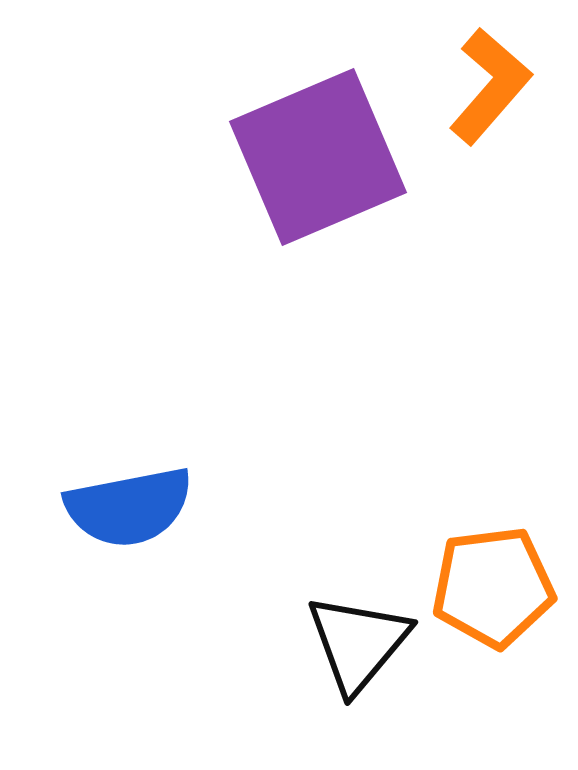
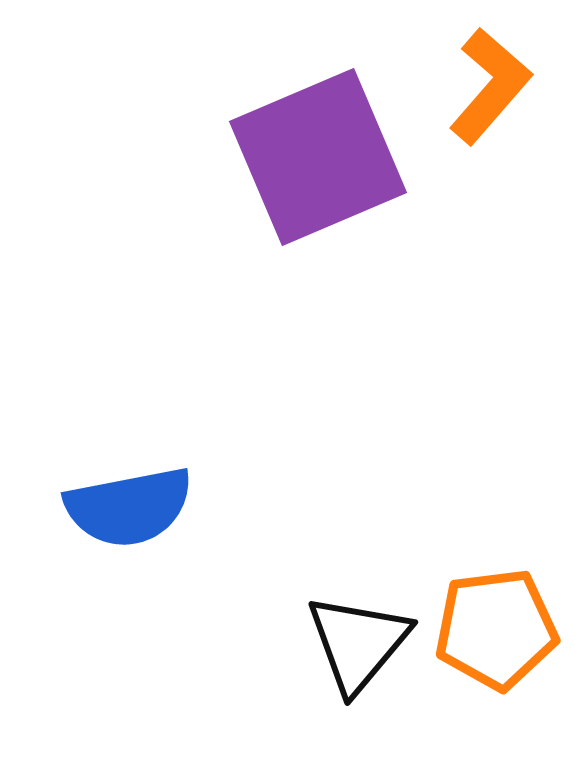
orange pentagon: moved 3 px right, 42 px down
